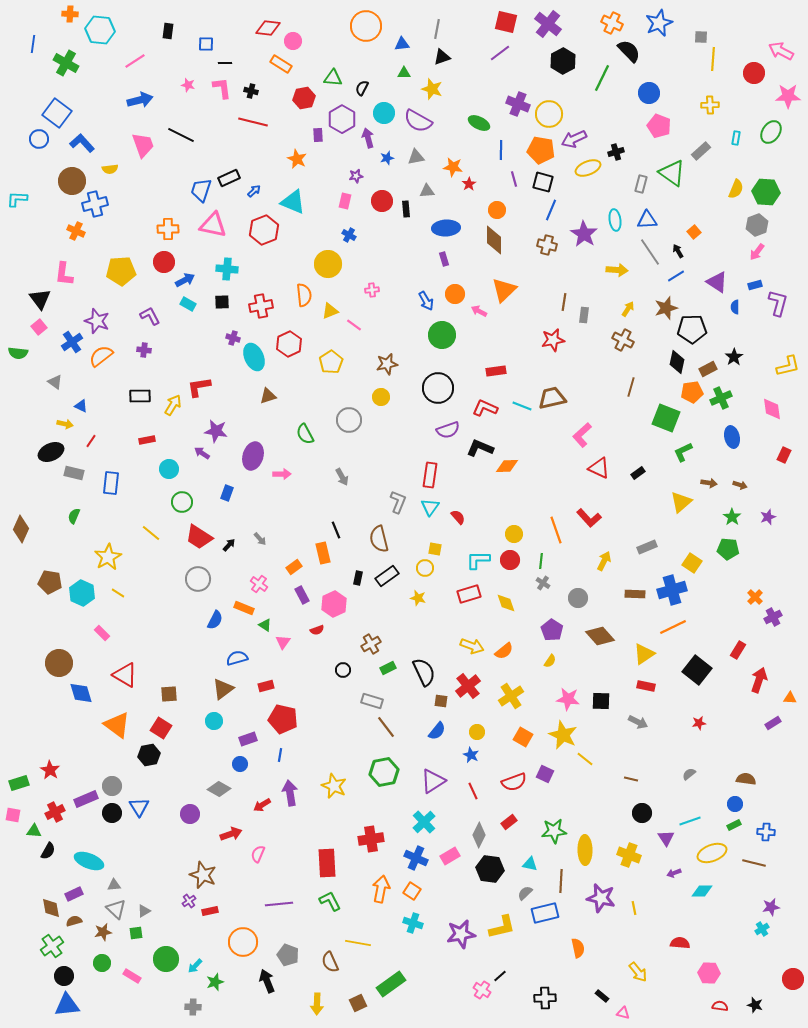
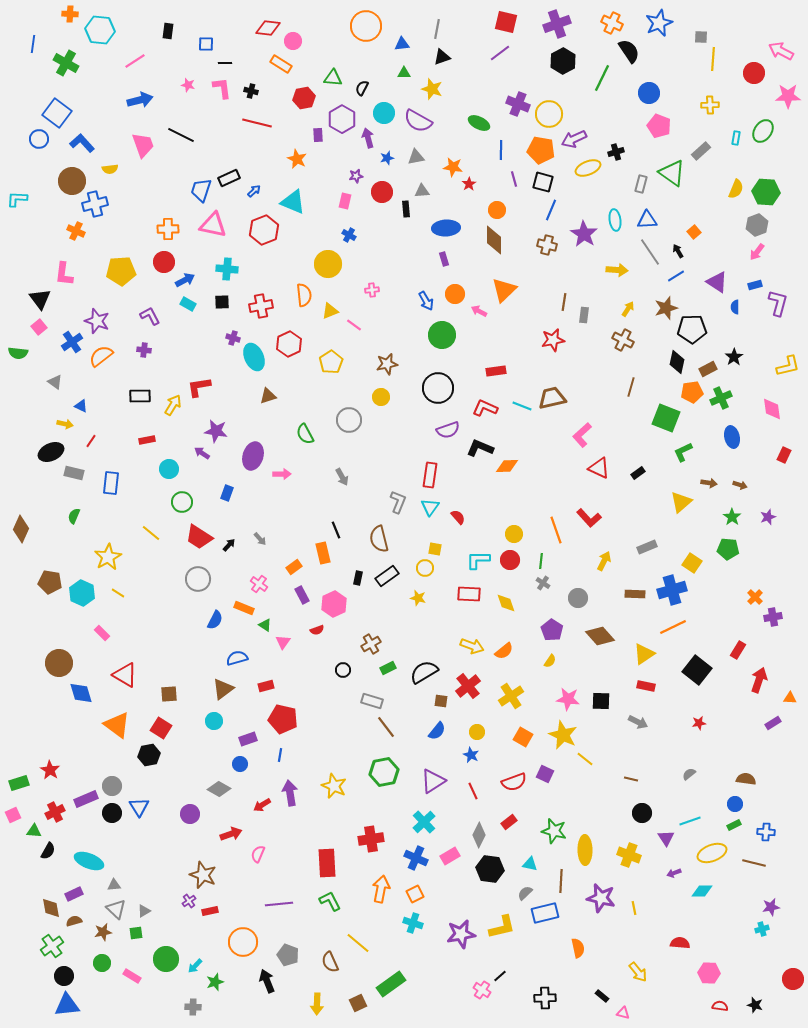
purple cross at (548, 24): moved 9 px right; rotated 32 degrees clockwise
black semicircle at (629, 51): rotated 10 degrees clockwise
red line at (253, 122): moved 4 px right, 1 px down
green ellipse at (771, 132): moved 8 px left, 1 px up
gray triangle at (427, 191): moved 5 px left
red circle at (382, 201): moved 9 px up
red rectangle at (469, 594): rotated 20 degrees clockwise
purple cross at (773, 617): rotated 18 degrees clockwise
black semicircle at (424, 672): rotated 96 degrees counterclockwise
pink square at (13, 815): rotated 35 degrees counterclockwise
green star at (554, 831): rotated 20 degrees clockwise
orange square at (412, 891): moved 3 px right, 3 px down; rotated 30 degrees clockwise
cyan cross at (762, 929): rotated 16 degrees clockwise
yellow line at (358, 943): rotated 30 degrees clockwise
